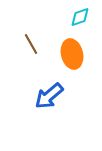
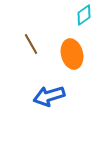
cyan diamond: moved 4 px right, 2 px up; rotated 15 degrees counterclockwise
blue arrow: rotated 24 degrees clockwise
